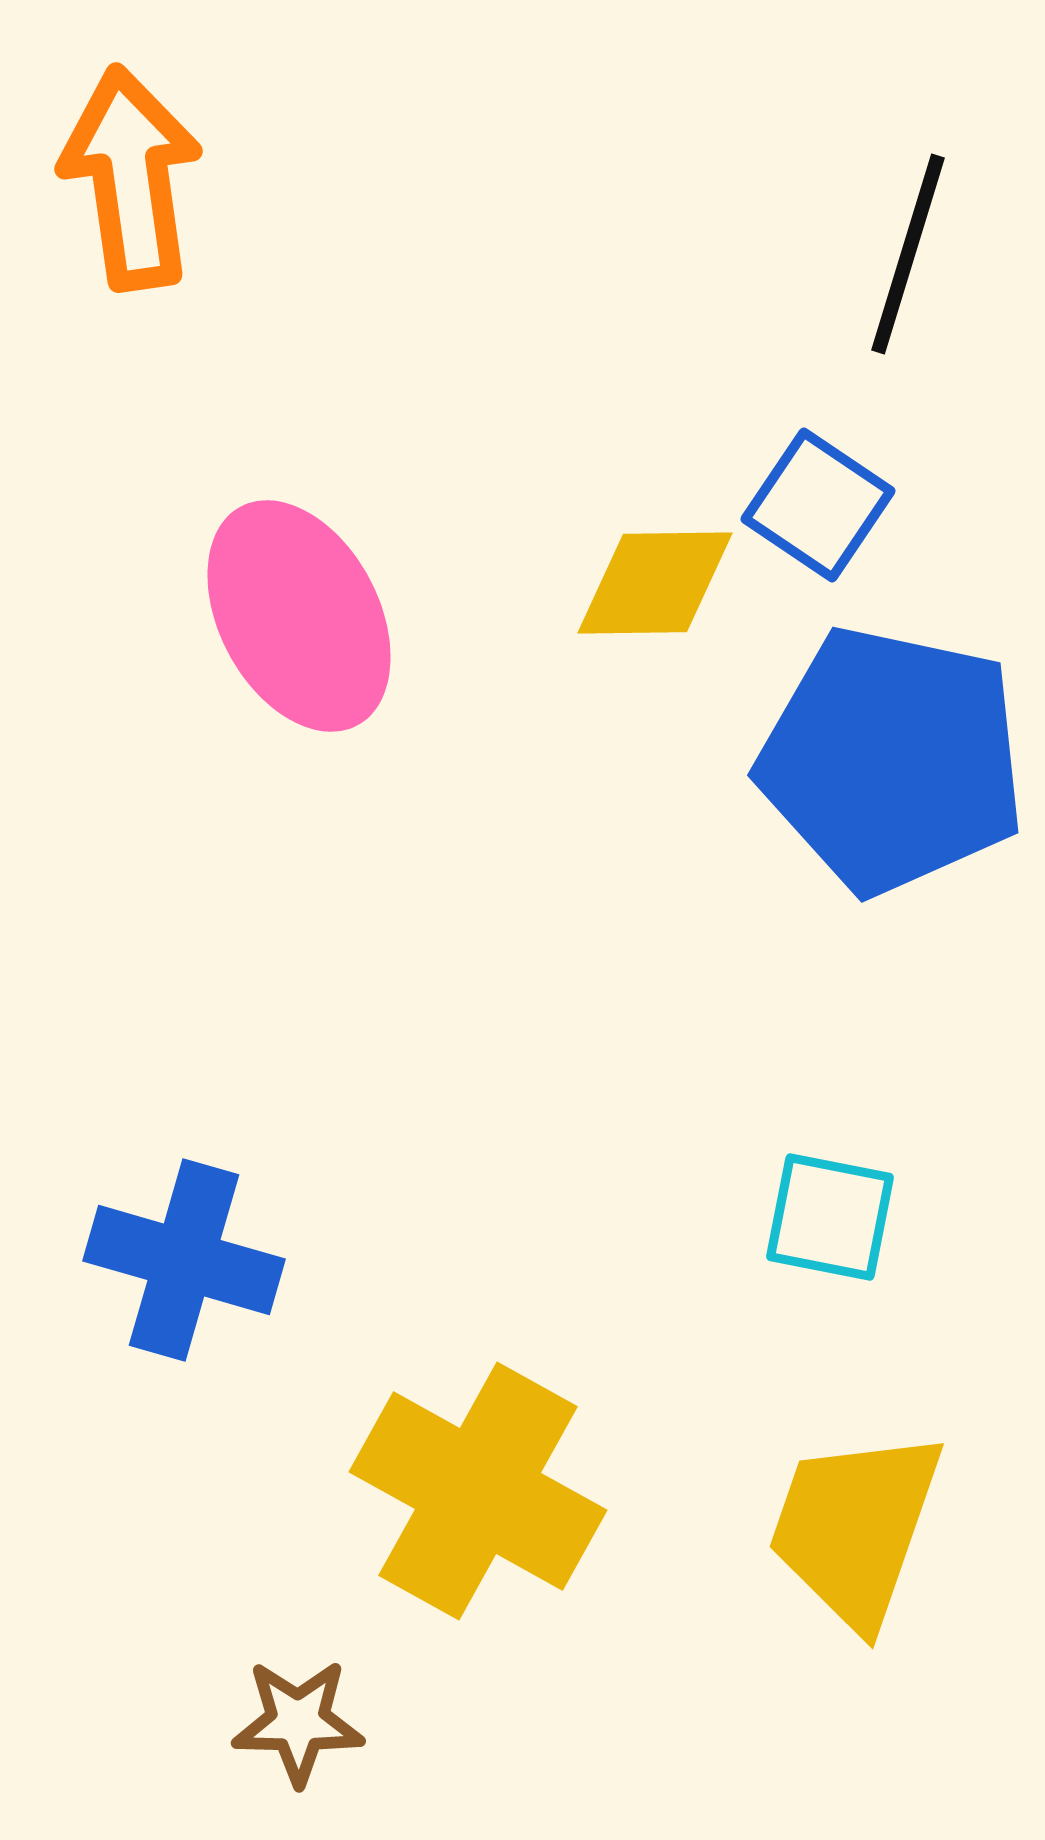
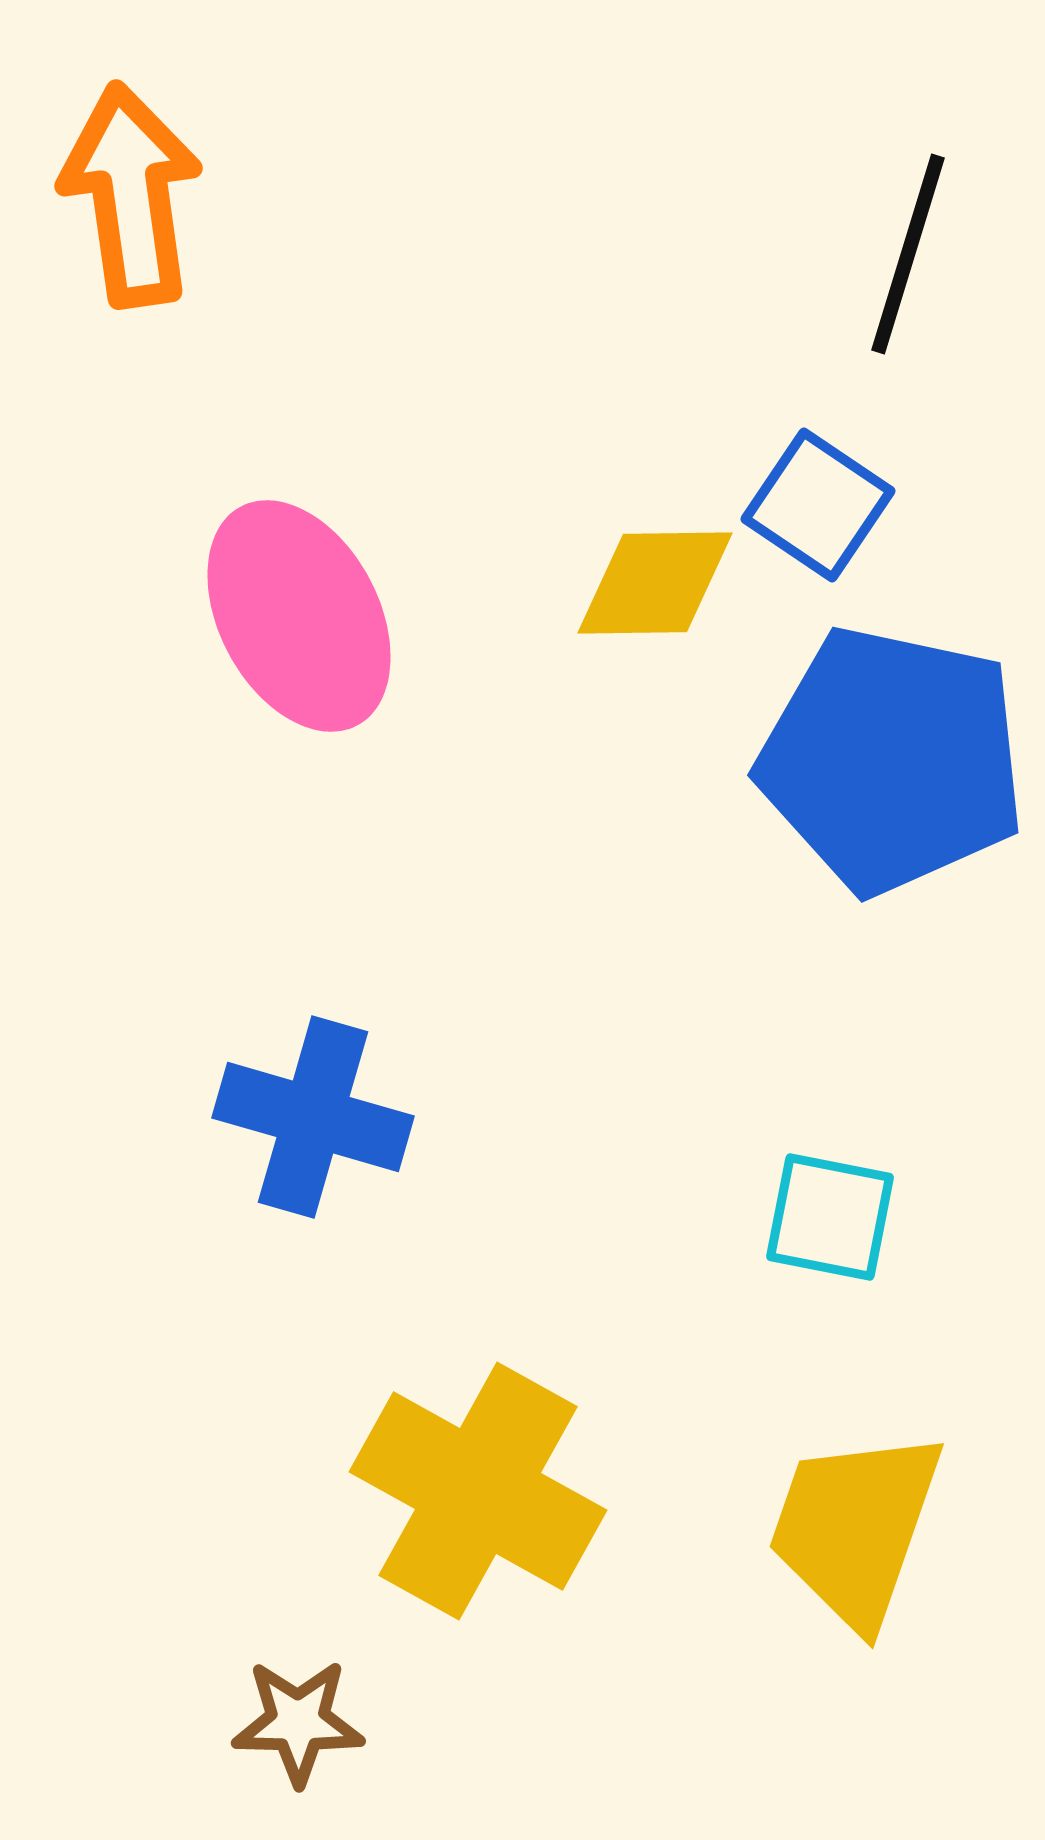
orange arrow: moved 17 px down
blue cross: moved 129 px right, 143 px up
